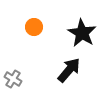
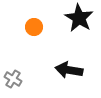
black star: moved 3 px left, 15 px up
black arrow: rotated 120 degrees counterclockwise
